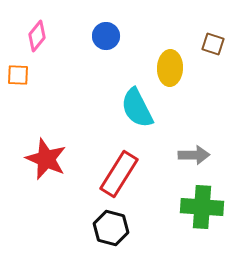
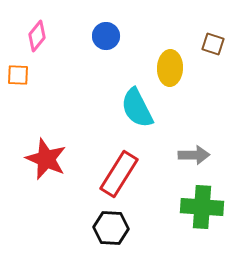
black hexagon: rotated 12 degrees counterclockwise
